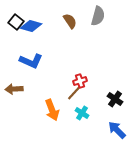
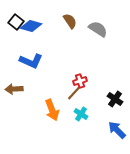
gray semicircle: moved 13 px down; rotated 72 degrees counterclockwise
cyan cross: moved 1 px left, 1 px down
